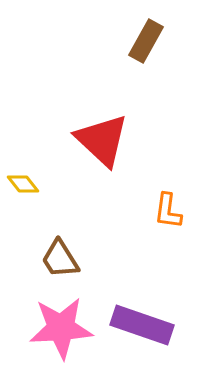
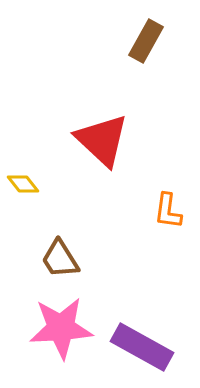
purple rectangle: moved 22 px down; rotated 10 degrees clockwise
